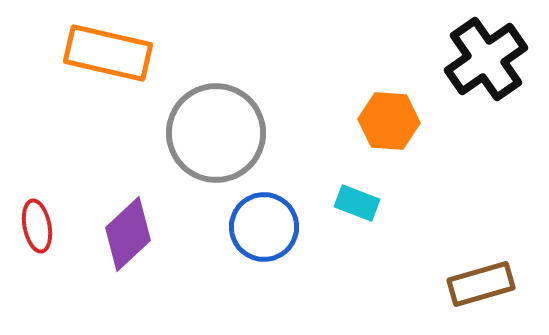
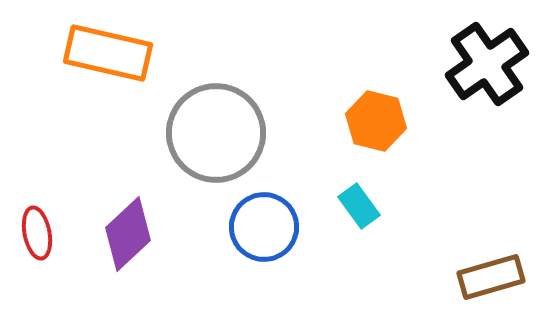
black cross: moved 1 px right, 5 px down
orange hexagon: moved 13 px left; rotated 10 degrees clockwise
cyan rectangle: moved 2 px right, 3 px down; rotated 33 degrees clockwise
red ellipse: moved 7 px down
brown rectangle: moved 10 px right, 7 px up
